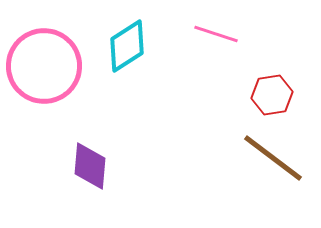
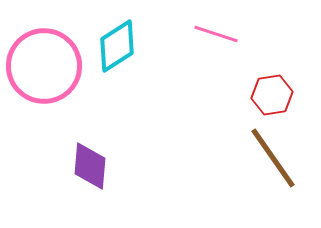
cyan diamond: moved 10 px left
brown line: rotated 18 degrees clockwise
